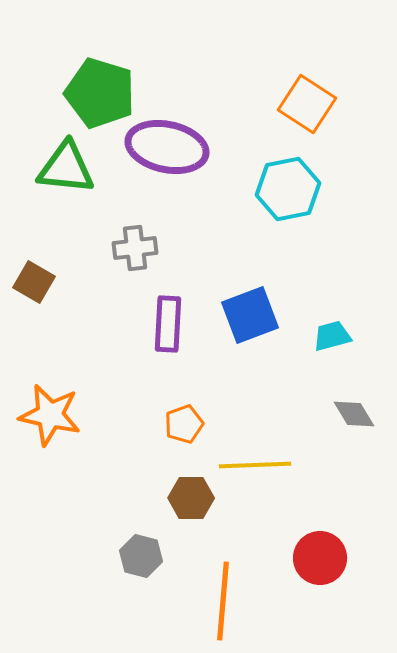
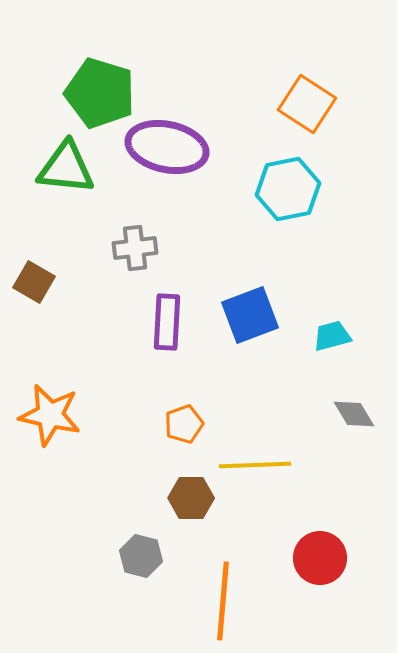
purple rectangle: moved 1 px left, 2 px up
